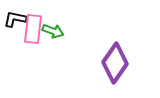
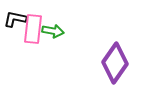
green arrow: rotated 10 degrees counterclockwise
